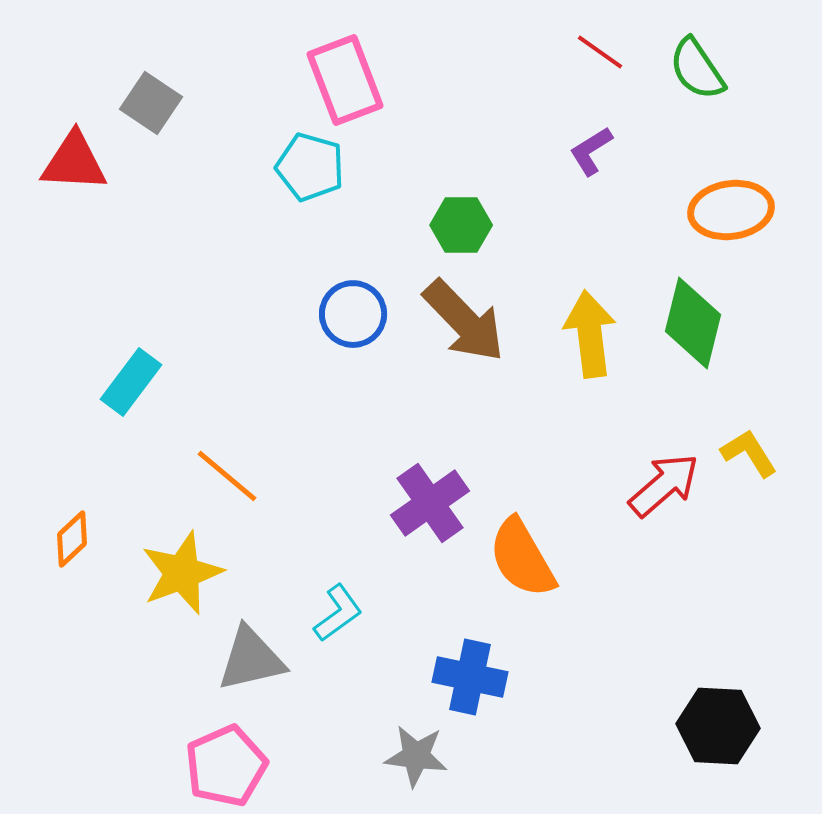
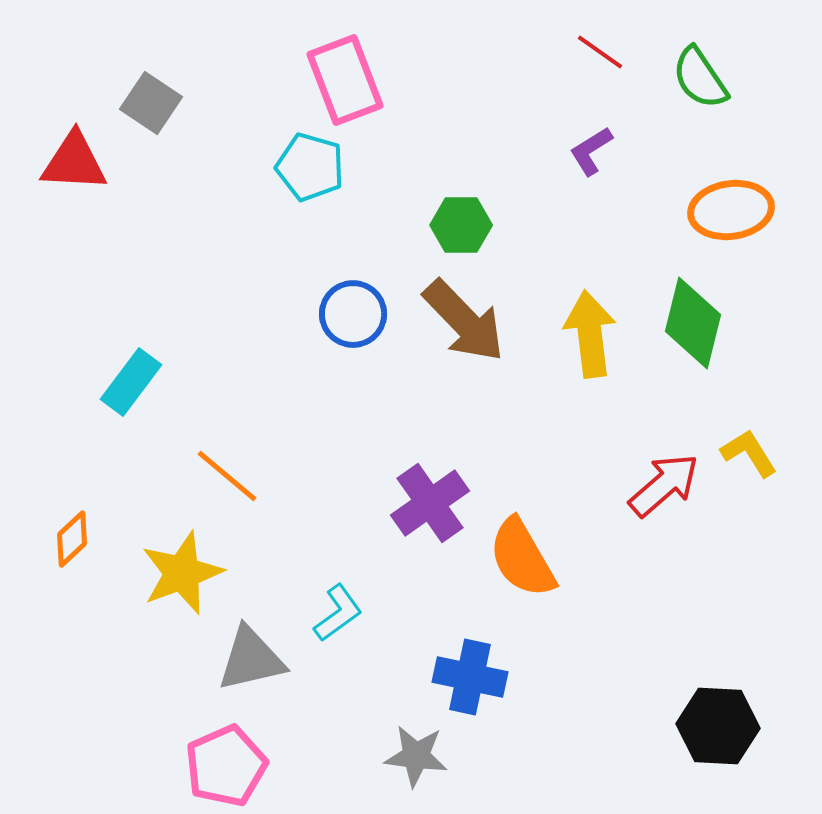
green semicircle: moved 3 px right, 9 px down
